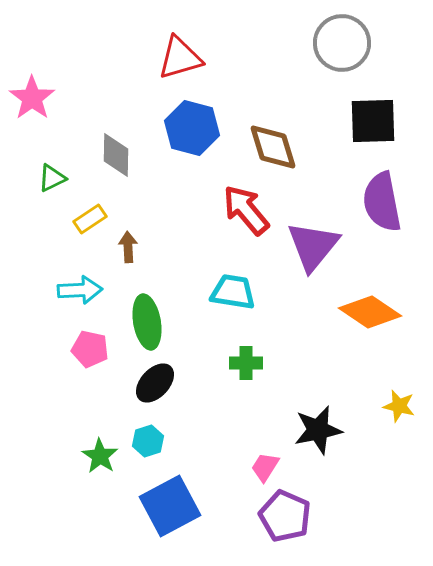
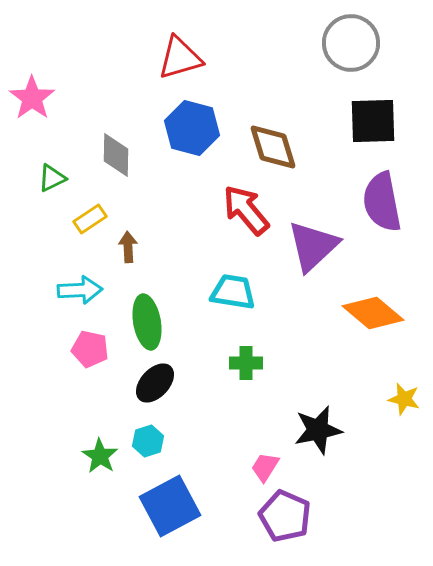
gray circle: moved 9 px right
purple triangle: rotated 8 degrees clockwise
orange diamond: moved 3 px right, 1 px down; rotated 6 degrees clockwise
yellow star: moved 5 px right, 7 px up
